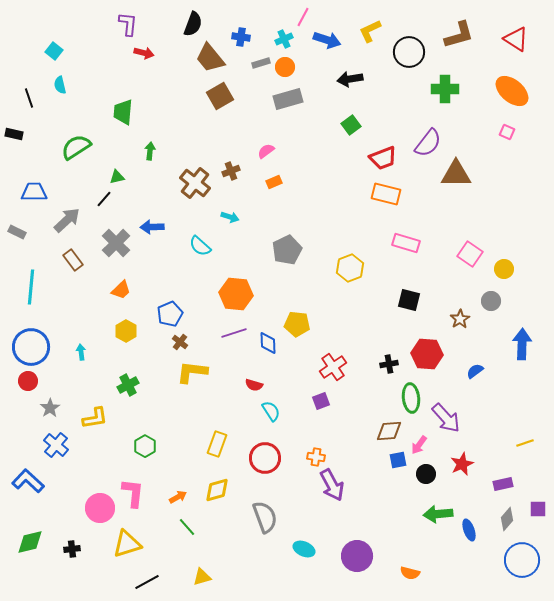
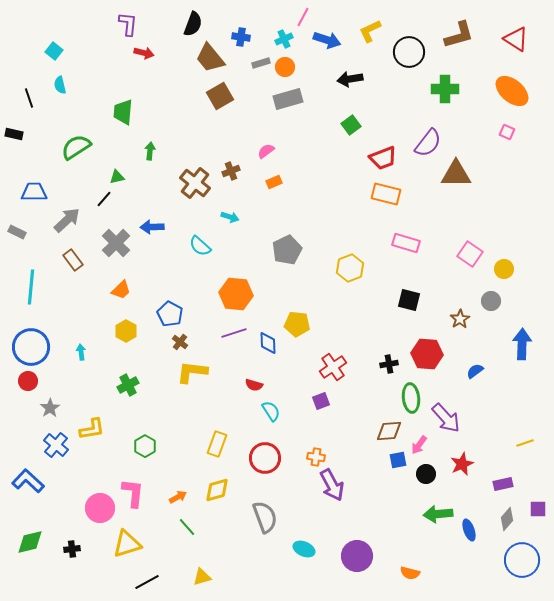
blue pentagon at (170, 314): rotated 20 degrees counterclockwise
yellow L-shape at (95, 418): moved 3 px left, 11 px down
